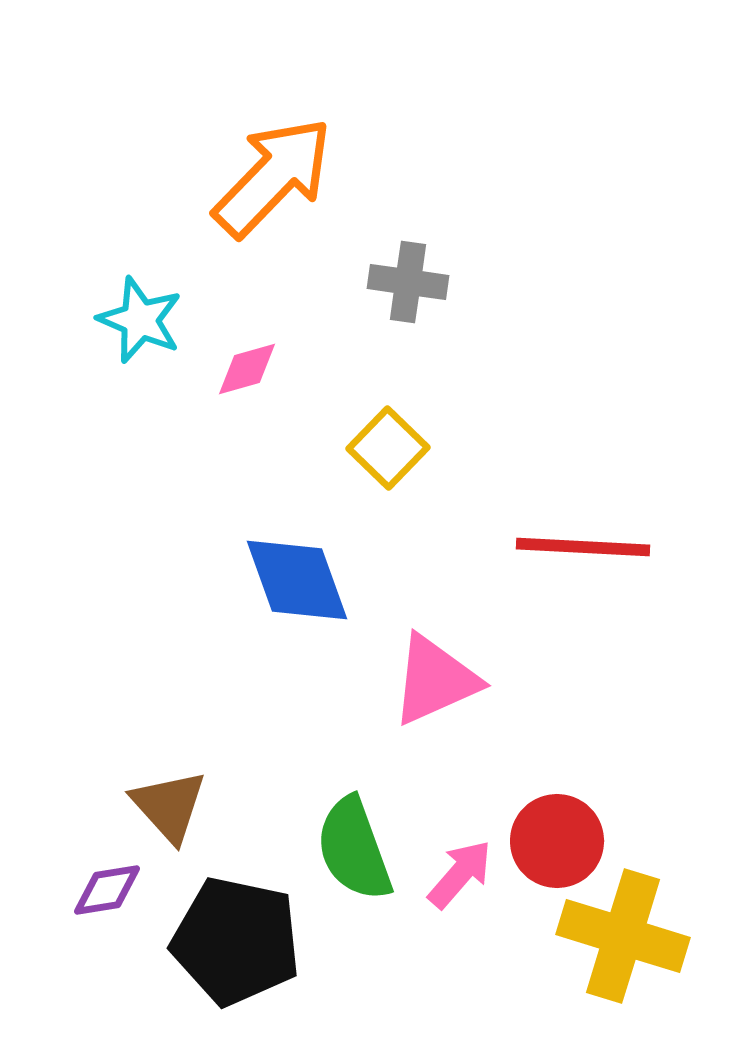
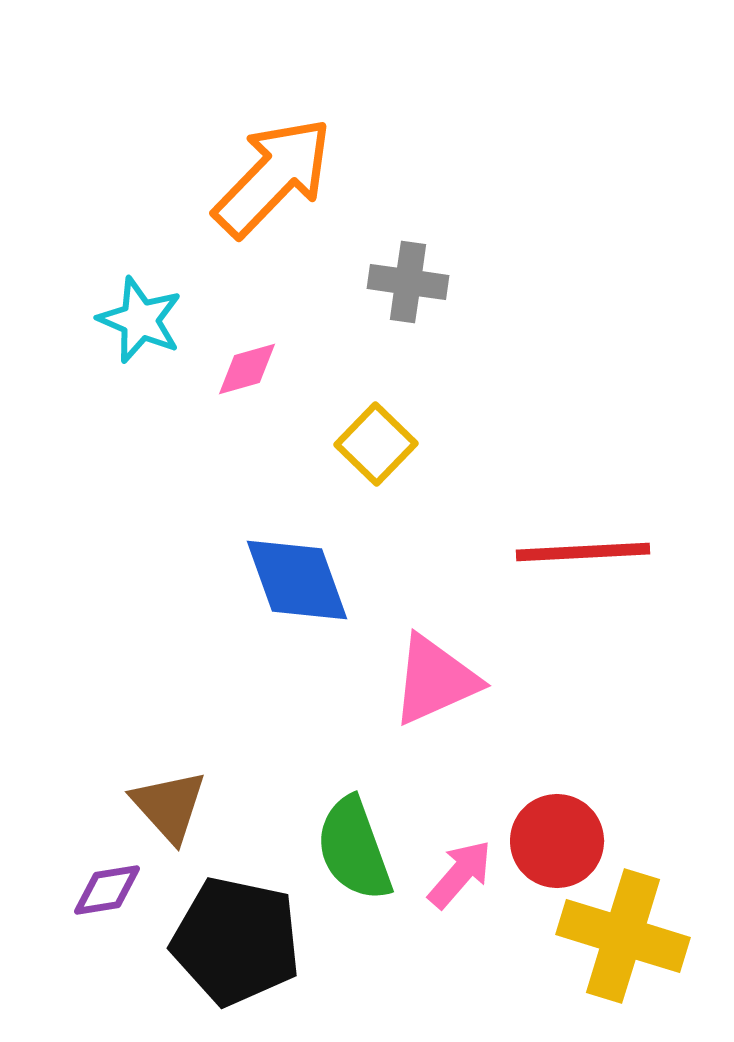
yellow square: moved 12 px left, 4 px up
red line: moved 5 px down; rotated 6 degrees counterclockwise
